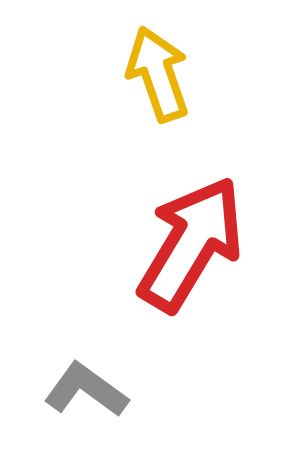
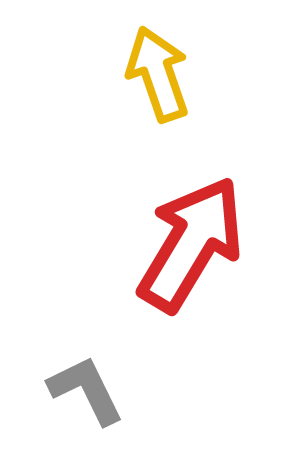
gray L-shape: rotated 28 degrees clockwise
